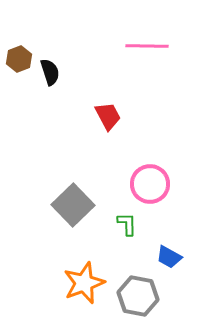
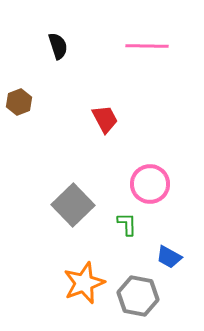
brown hexagon: moved 43 px down
black semicircle: moved 8 px right, 26 px up
red trapezoid: moved 3 px left, 3 px down
